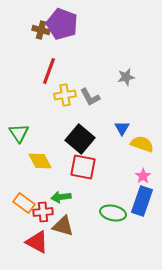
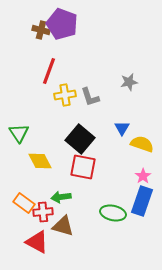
gray star: moved 3 px right, 5 px down
gray L-shape: rotated 10 degrees clockwise
